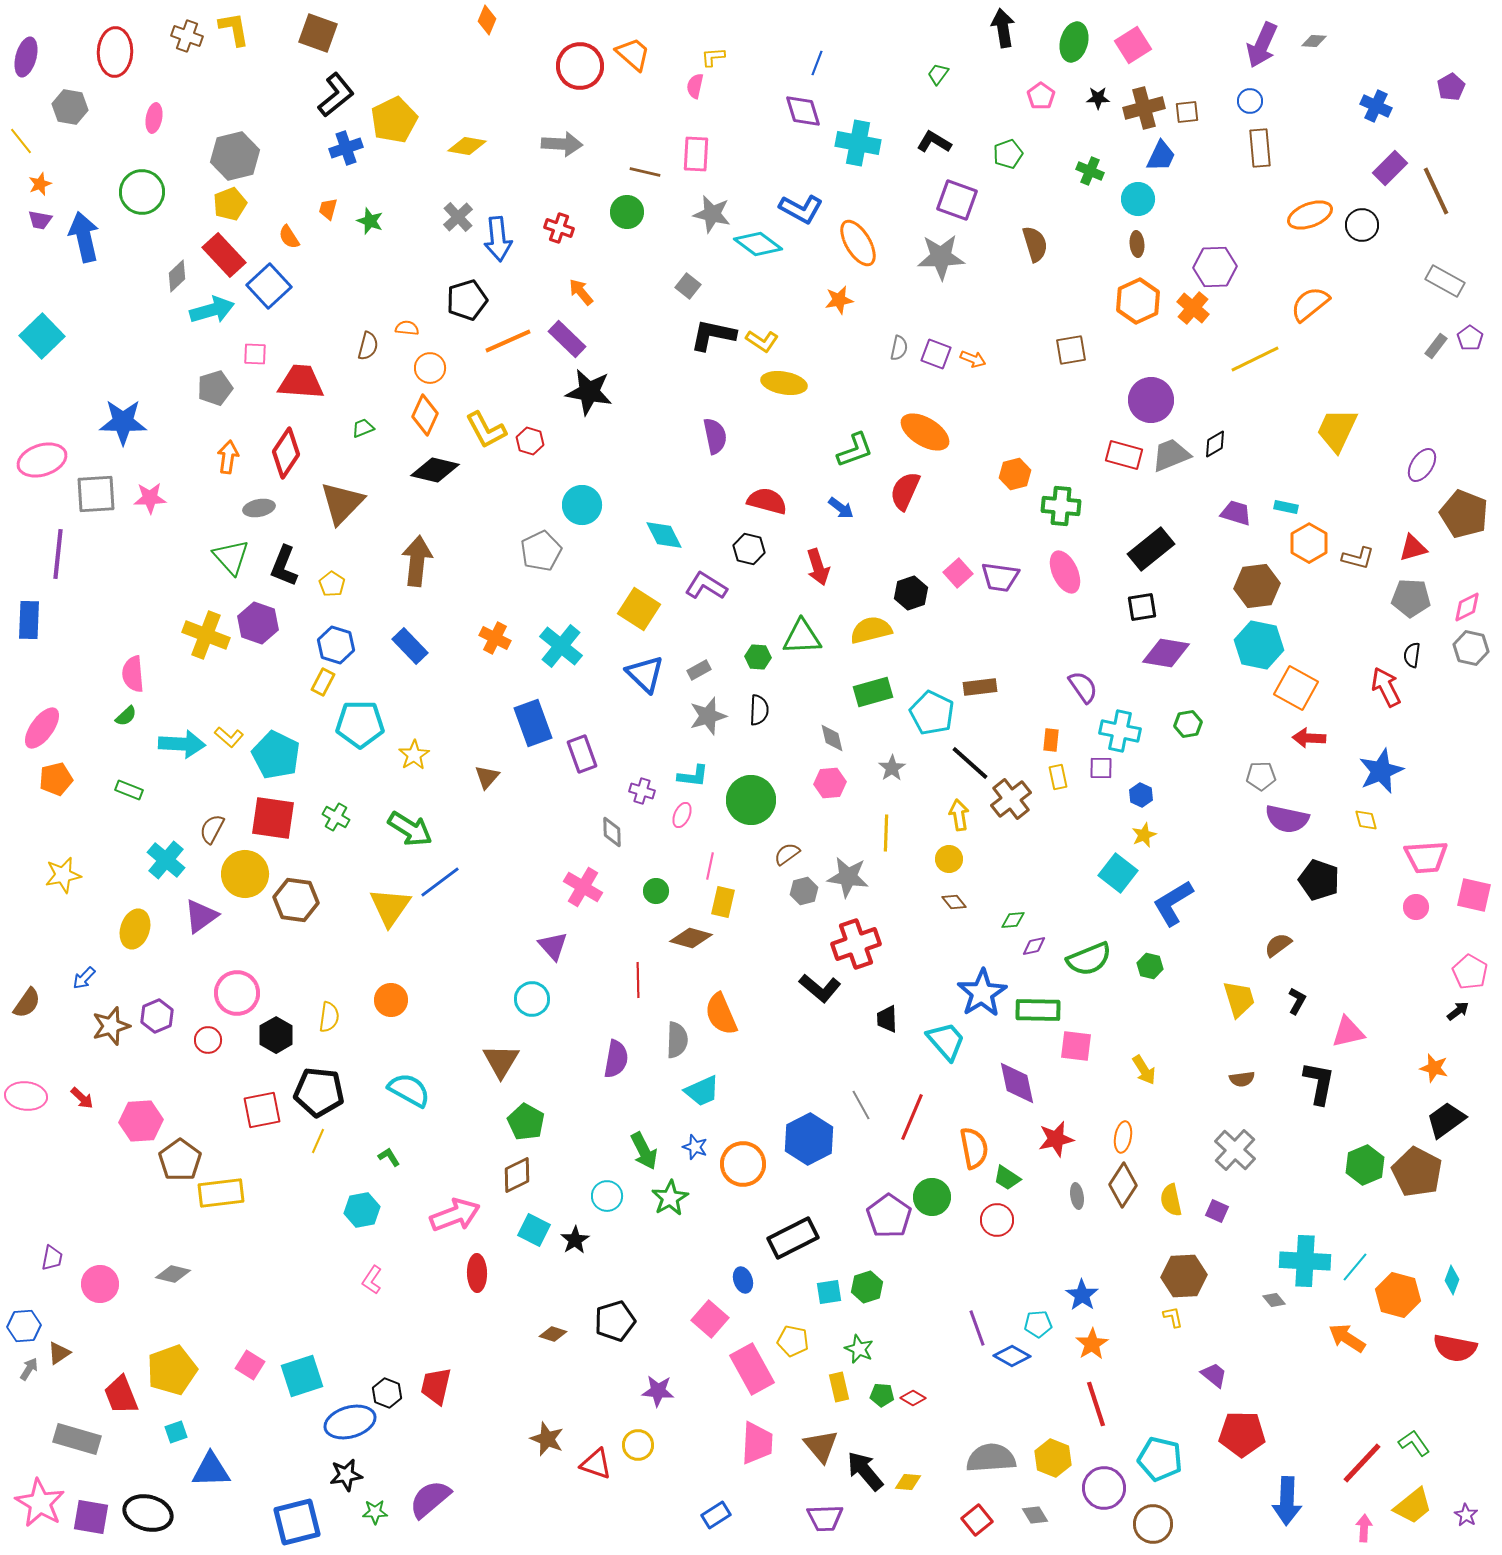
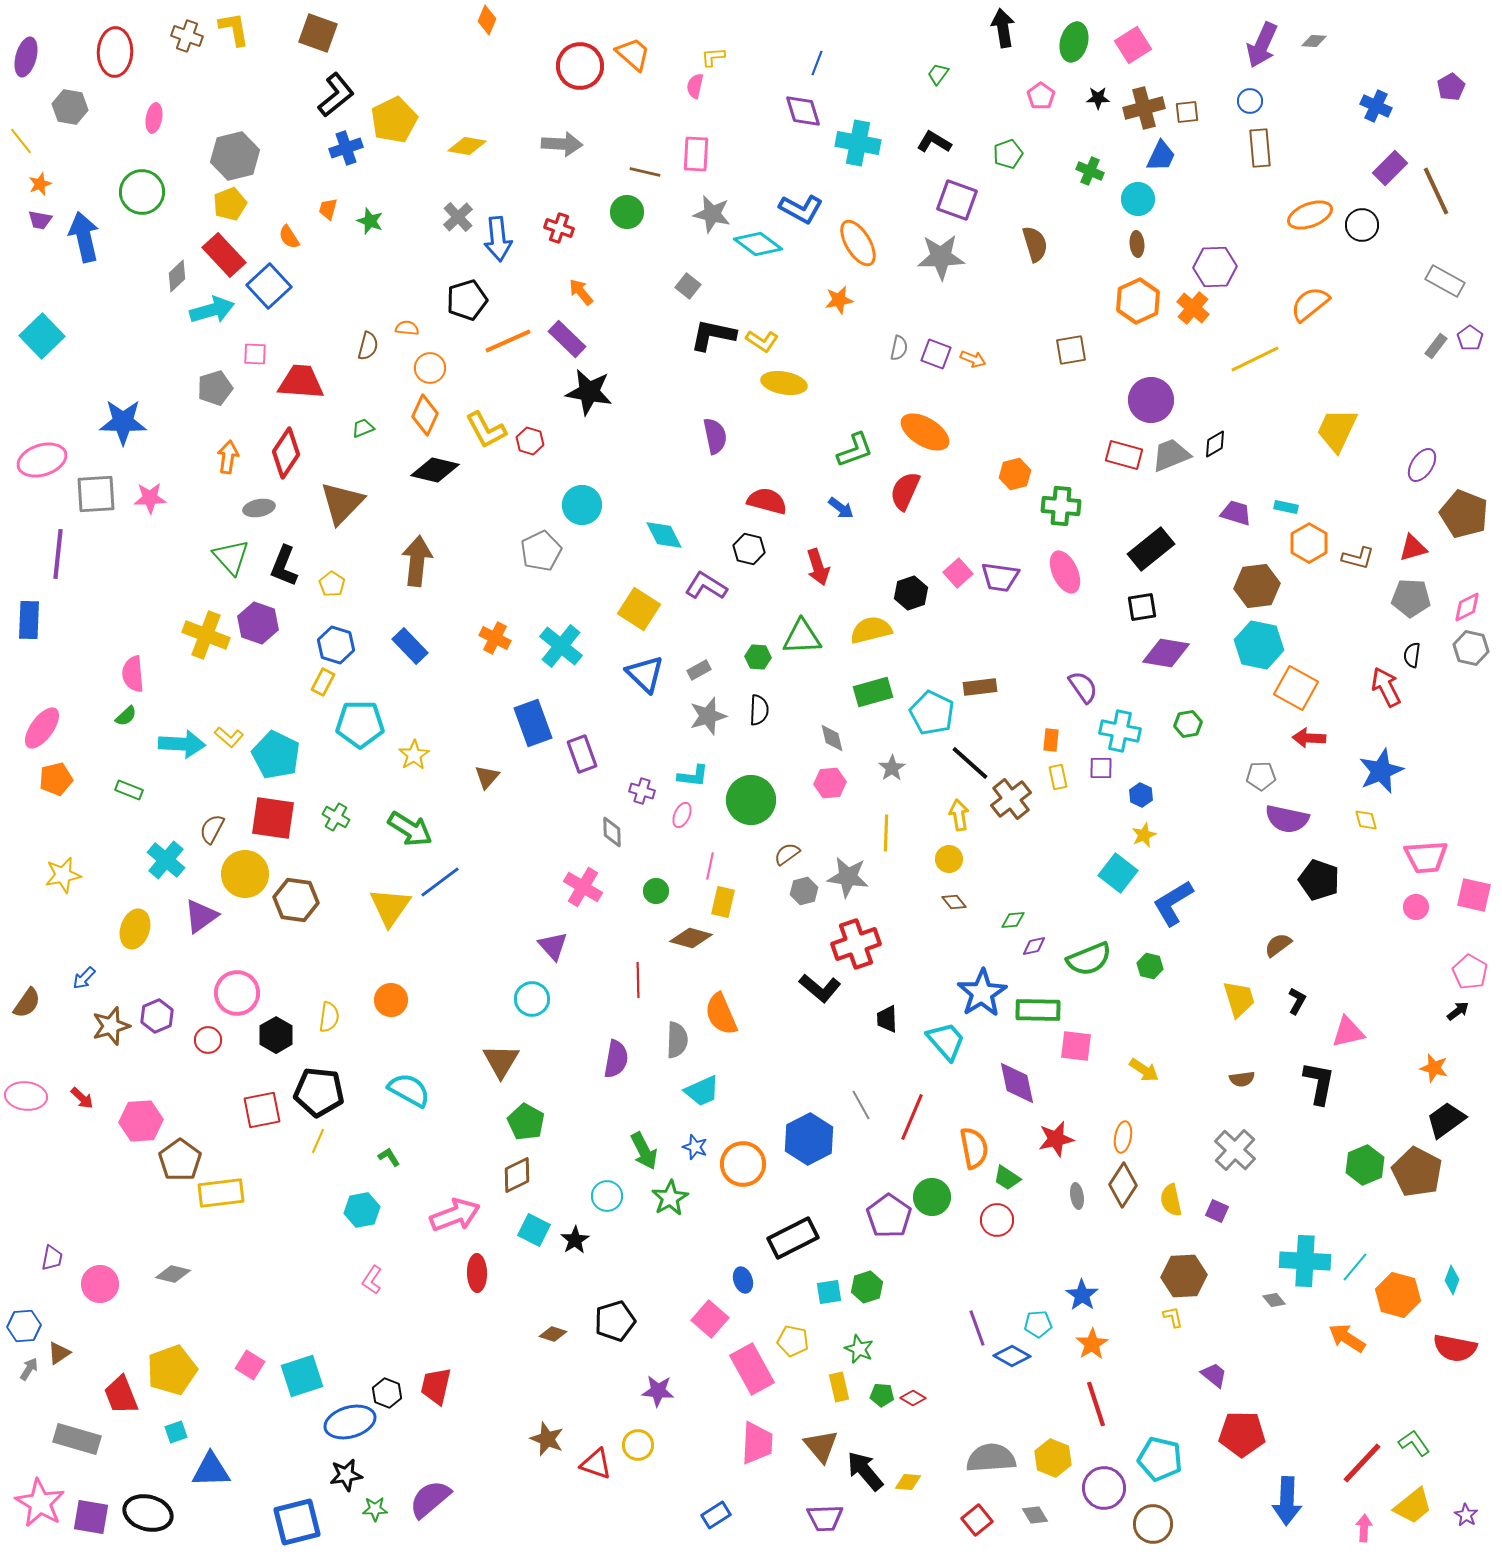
yellow arrow at (1144, 1070): rotated 24 degrees counterclockwise
green star at (375, 1512): moved 3 px up
